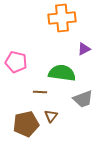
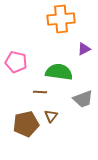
orange cross: moved 1 px left, 1 px down
green semicircle: moved 3 px left, 1 px up
